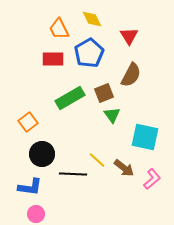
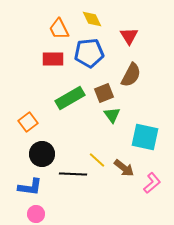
blue pentagon: rotated 24 degrees clockwise
pink L-shape: moved 4 px down
